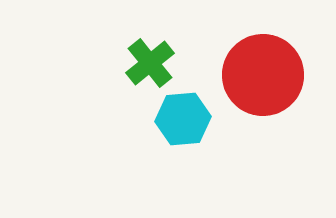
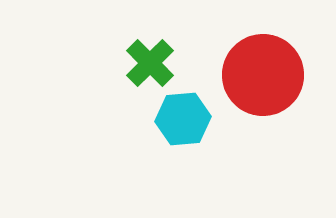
green cross: rotated 6 degrees counterclockwise
